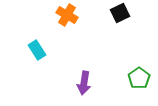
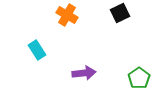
purple arrow: moved 10 px up; rotated 105 degrees counterclockwise
